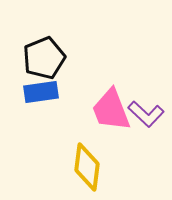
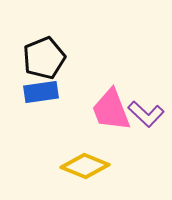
yellow diamond: moved 2 px left, 1 px up; rotated 75 degrees counterclockwise
